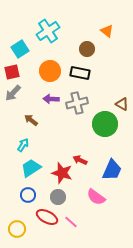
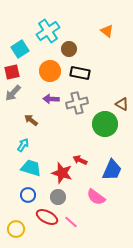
brown circle: moved 18 px left
cyan trapezoid: rotated 50 degrees clockwise
yellow circle: moved 1 px left
